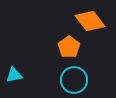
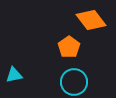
orange diamond: moved 1 px right, 1 px up
cyan circle: moved 2 px down
